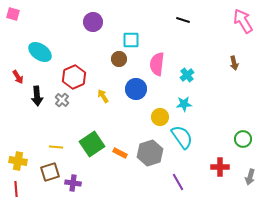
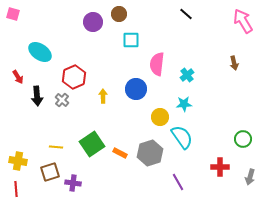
black line: moved 3 px right, 6 px up; rotated 24 degrees clockwise
brown circle: moved 45 px up
yellow arrow: rotated 32 degrees clockwise
